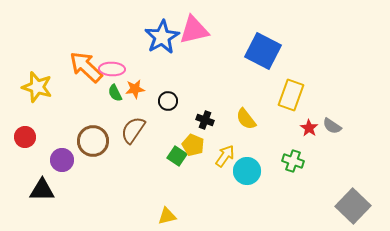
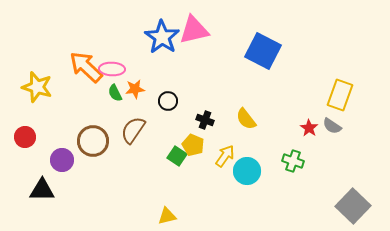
blue star: rotated 8 degrees counterclockwise
yellow rectangle: moved 49 px right
